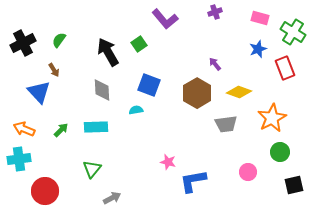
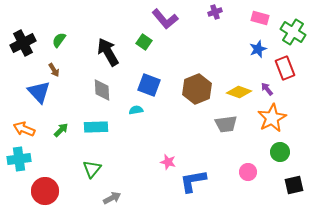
green square: moved 5 px right, 2 px up; rotated 21 degrees counterclockwise
purple arrow: moved 52 px right, 25 px down
brown hexagon: moved 4 px up; rotated 8 degrees clockwise
